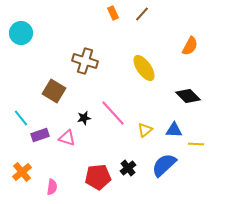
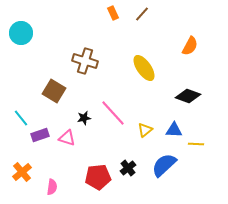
black diamond: rotated 25 degrees counterclockwise
